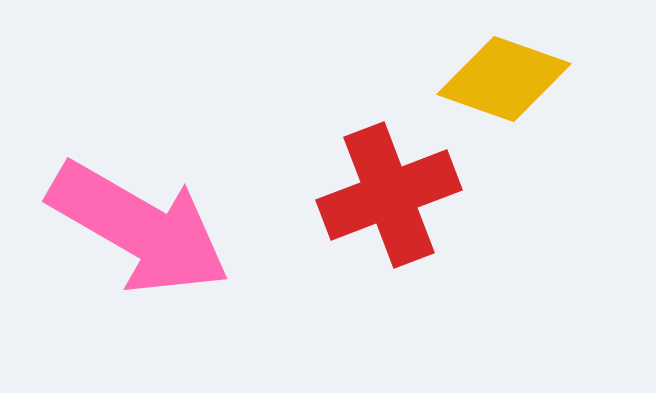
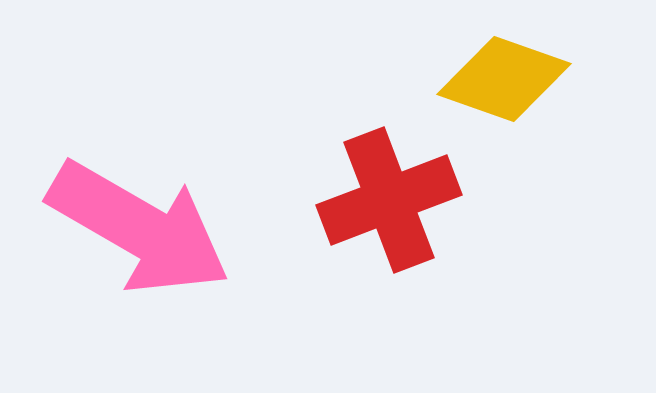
red cross: moved 5 px down
